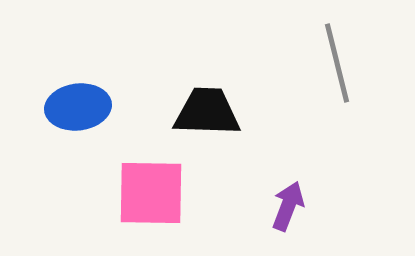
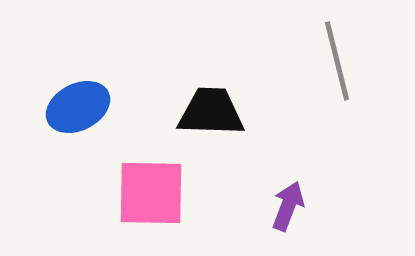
gray line: moved 2 px up
blue ellipse: rotated 20 degrees counterclockwise
black trapezoid: moved 4 px right
